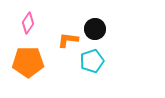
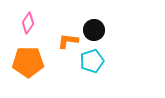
black circle: moved 1 px left, 1 px down
orange L-shape: moved 1 px down
